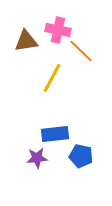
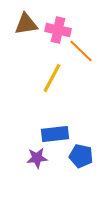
brown triangle: moved 17 px up
